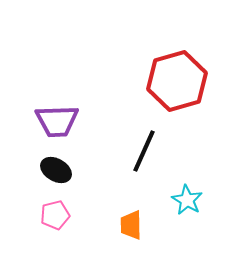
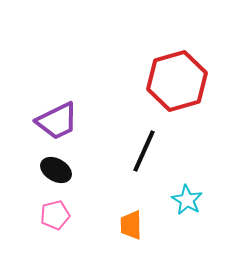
purple trapezoid: rotated 24 degrees counterclockwise
